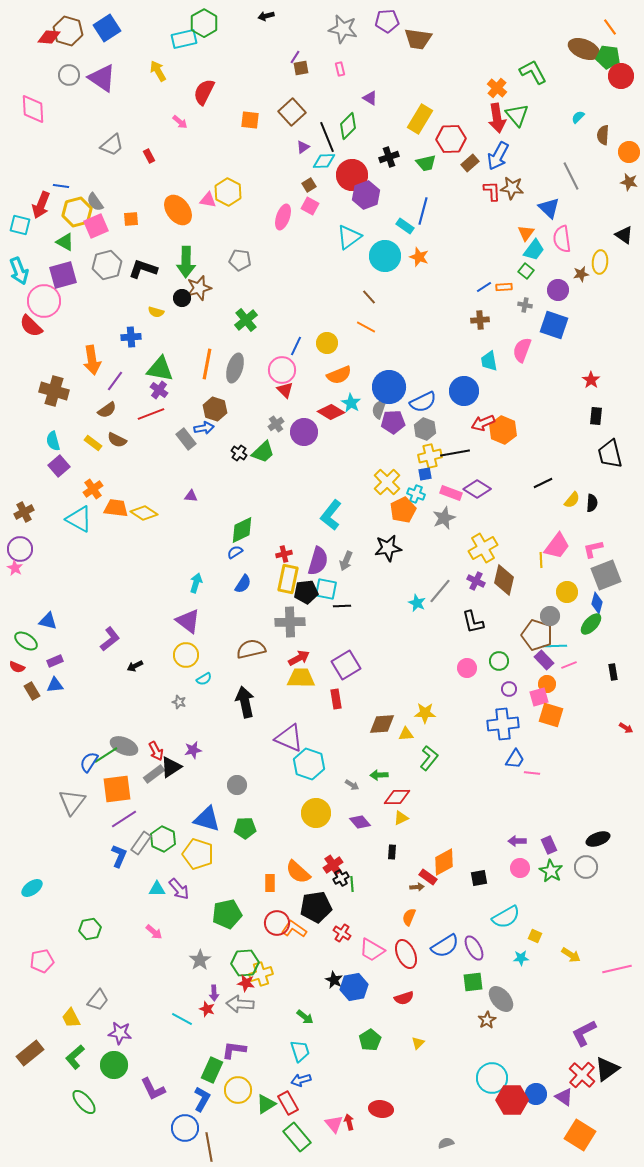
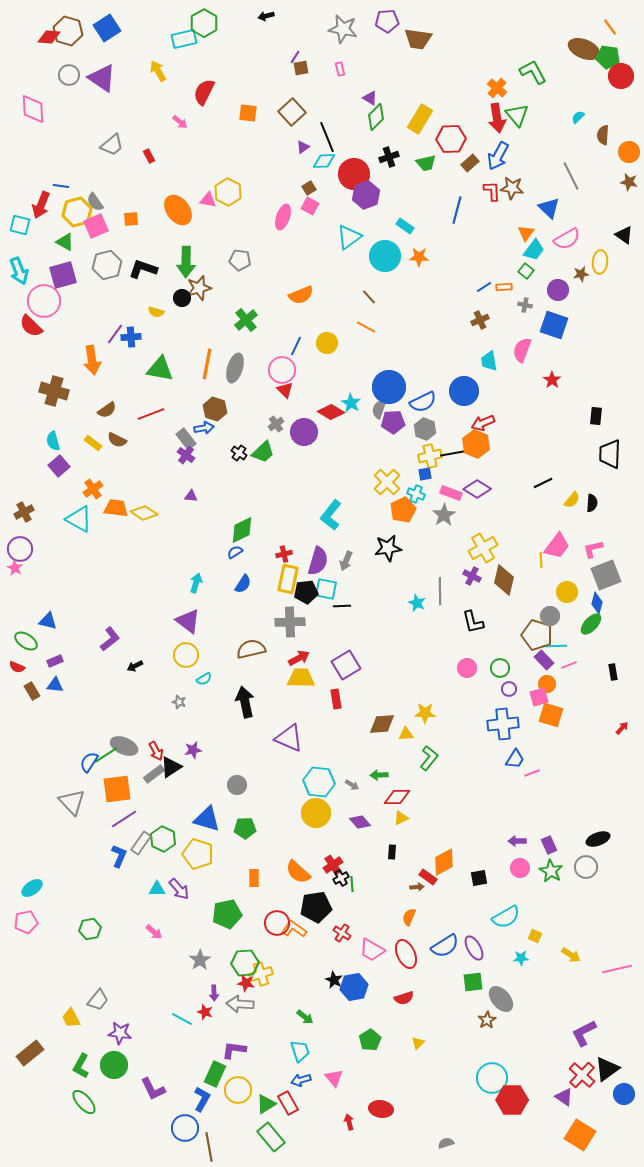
orange square at (250, 120): moved 2 px left, 7 px up
green diamond at (348, 126): moved 28 px right, 9 px up
red circle at (352, 175): moved 2 px right, 1 px up
brown square at (309, 185): moved 3 px down
blue line at (423, 211): moved 34 px right, 1 px up
pink semicircle at (562, 239): moved 5 px right; rotated 112 degrees counterclockwise
orange star at (419, 257): rotated 18 degrees counterclockwise
brown cross at (480, 320): rotated 18 degrees counterclockwise
orange semicircle at (339, 375): moved 38 px left, 80 px up
red star at (591, 380): moved 39 px left
purple line at (115, 381): moved 47 px up
purple cross at (159, 390): moved 27 px right, 65 px down
orange hexagon at (503, 430): moved 27 px left, 14 px down
black trapezoid at (610, 454): rotated 16 degrees clockwise
gray star at (444, 518): moved 3 px up; rotated 10 degrees counterclockwise
purple cross at (476, 581): moved 4 px left, 5 px up
gray line at (440, 591): rotated 40 degrees counterclockwise
green circle at (499, 661): moved 1 px right, 7 px down
blue triangle at (55, 685): rotated 12 degrees clockwise
red arrow at (626, 728): moved 4 px left; rotated 80 degrees counterclockwise
cyan hexagon at (309, 764): moved 10 px right, 18 px down; rotated 12 degrees counterclockwise
pink line at (532, 773): rotated 28 degrees counterclockwise
gray triangle at (72, 802): rotated 20 degrees counterclockwise
orange rectangle at (270, 883): moved 16 px left, 5 px up
pink pentagon at (42, 961): moved 16 px left, 39 px up
red star at (207, 1009): moved 2 px left, 3 px down
green L-shape at (75, 1057): moved 6 px right, 9 px down; rotated 20 degrees counterclockwise
green rectangle at (212, 1070): moved 3 px right, 4 px down
blue circle at (536, 1094): moved 88 px right
pink triangle at (334, 1124): moved 46 px up
green rectangle at (297, 1137): moved 26 px left
